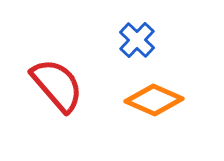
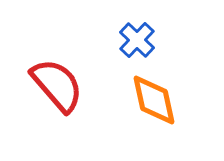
orange diamond: rotated 54 degrees clockwise
